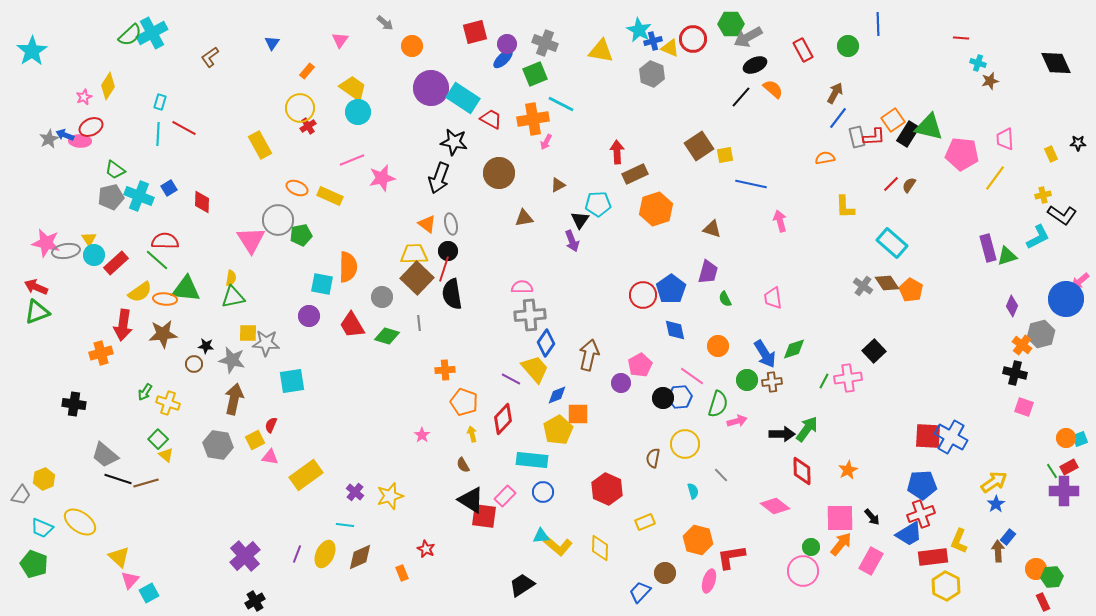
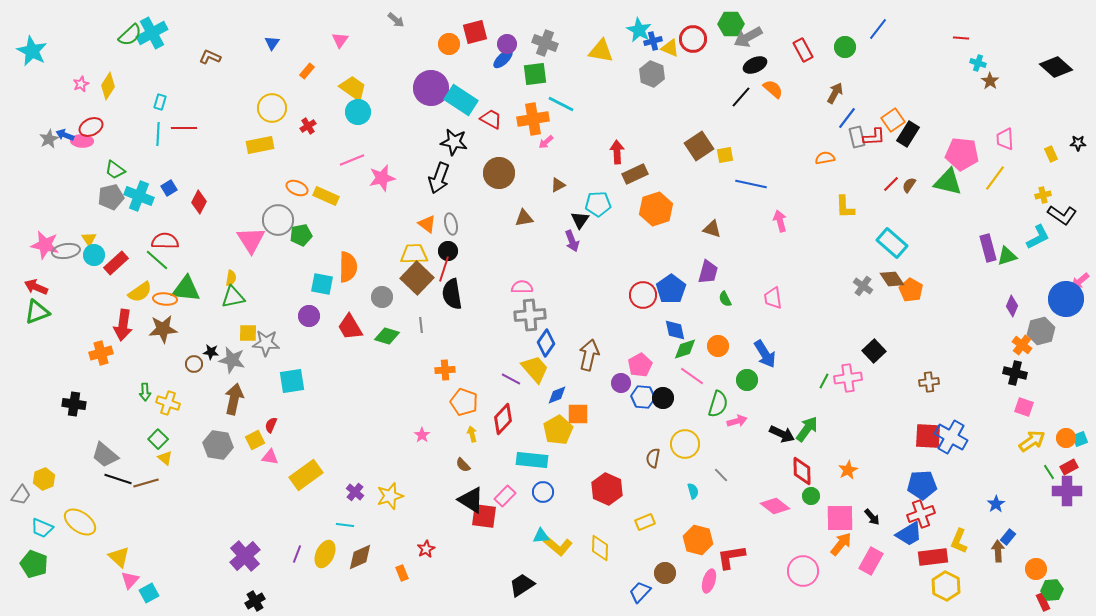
gray arrow at (385, 23): moved 11 px right, 3 px up
blue line at (878, 24): moved 5 px down; rotated 40 degrees clockwise
orange circle at (412, 46): moved 37 px right, 2 px up
green circle at (848, 46): moved 3 px left, 1 px down
cyan star at (32, 51): rotated 12 degrees counterclockwise
brown L-shape at (210, 57): rotated 60 degrees clockwise
black diamond at (1056, 63): moved 4 px down; rotated 24 degrees counterclockwise
green square at (535, 74): rotated 15 degrees clockwise
brown star at (990, 81): rotated 24 degrees counterclockwise
pink star at (84, 97): moved 3 px left, 13 px up
cyan rectangle at (463, 98): moved 2 px left, 2 px down
yellow circle at (300, 108): moved 28 px left
blue line at (838, 118): moved 9 px right
green triangle at (929, 127): moved 19 px right, 55 px down
red line at (184, 128): rotated 30 degrees counterclockwise
pink ellipse at (80, 141): moved 2 px right
pink arrow at (546, 142): rotated 21 degrees clockwise
yellow rectangle at (260, 145): rotated 72 degrees counterclockwise
yellow rectangle at (330, 196): moved 4 px left
red diamond at (202, 202): moved 3 px left; rotated 25 degrees clockwise
pink star at (46, 243): moved 1 px left, 2 px down
brown diamond at (887, 283): moved 5 px right, 4 px up
gray line at (419, 323): moved 2 px right, 2 px down
red trapezoid at (352, 325): moved 2 px left, 2 px down
brown star at (163, 334): moved 5 px up
gray hexagon at (1041, 334): moved 3 px up
black star at (206, 346): moved 5 px right, 6 px down
green diamond at (794, 349): moved 109 px left
brown cross at (772, 382): moved 157 px right
green arrow at (145, 392): rotated 36 degrees counterclockwise
blue hexagon at (680, 397): moved 37 px left; rotated 10 degrees clockwise
black arrow at (782, 434): rotated 25 degrees clockwise
yellow triangle at (166, 455): moved 1 px left, 3 px down
brown semicircle at (463, 465): rotated 14 degrees counterclockwise
green line at (1052, 471): moved 3 px left, 1 px down
yellow arrow at (994, 482): moved 38 px right, 41 px up
purple cross at (1064, 491): moved 3 px right
green circle at (811, 547): moved 51 px up
red star at (426, 549): rotated 18 degrees clockwise
green hexagon at (1052, 577): moved 13 px down
